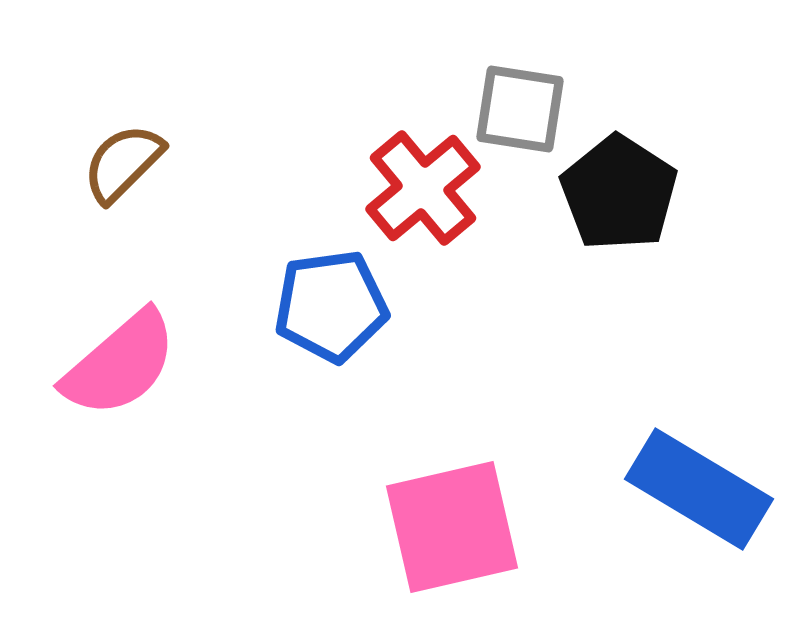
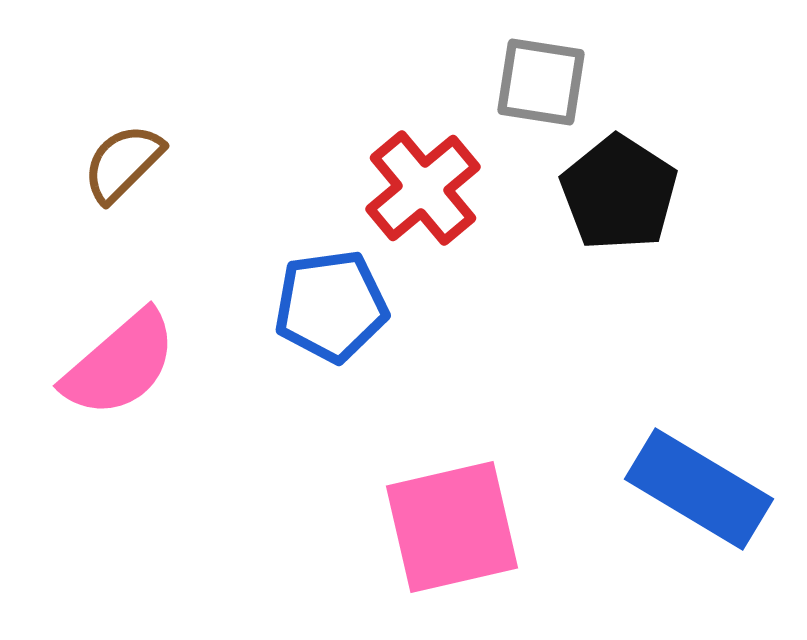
gray square: moved 21 px right, 27 px up
